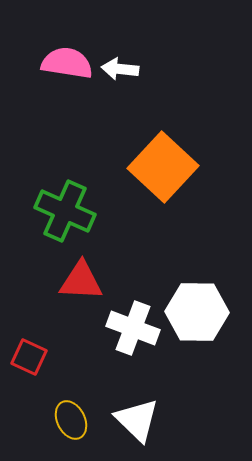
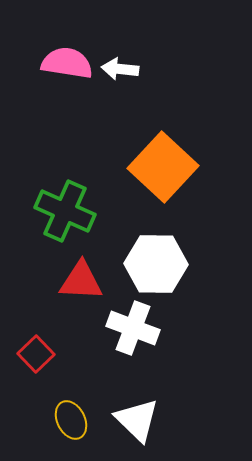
white hexagon: moved 41 px left, 48 px up
red square: moved 7 px right, 3 px up; rotated 21 degrees clockwise
